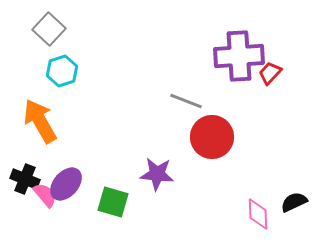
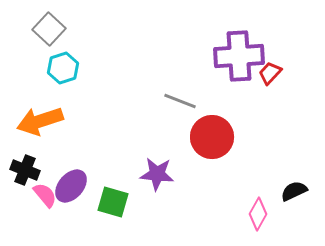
cyan hexagon: moved 1 px right, 3 px up
gray line: moved 6 px left
orange arrow: rotated 78 degrees counterclockwise
black cross: moved 9 px up
purple ellipse: moved 5 px right, 2 px down
black semicircle: moved 11 px up
pink diamond: rotated 32 degrees clockwise
